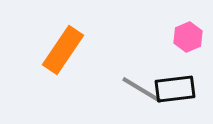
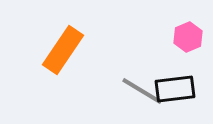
gray line: moved 1 px down
